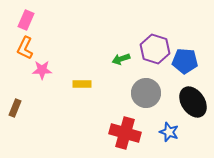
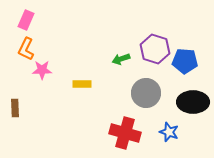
orange L-shape: moved 1 px right, 1 px down
black ellipse: rotated 56 degrees counterclockwise
brown rectangle: rotated 24 degrees counterclockwise
